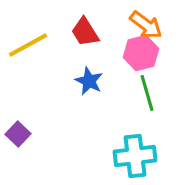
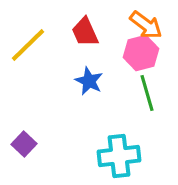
red trapezoid: rotated 8 degrees clockwise
yellow line: rotated 15 degrees counterclockwise
purple square: moved 6 px right, 10 px down
cyan cross: moved 16 px left
